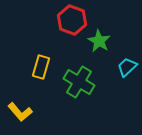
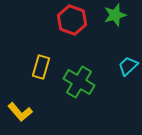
green star: moved 16 px right, 26 px up; rotated 25 degrees clockwise
cyan trapezoid: moved 1 px right, 1 px up
